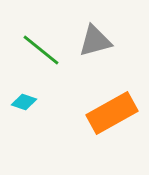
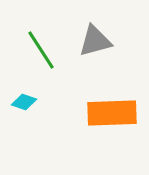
green line: rotated 18 degrees clockwise
orange rectangle: rotated 27 degrees clockwise
